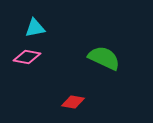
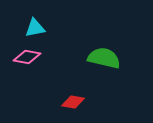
green semicircle: rotated 12 degrees counterclockwise
